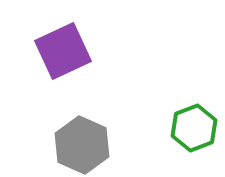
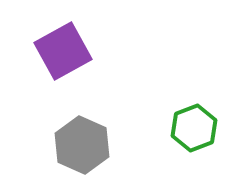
purple square: rotated 4 degrees counterclockwise
